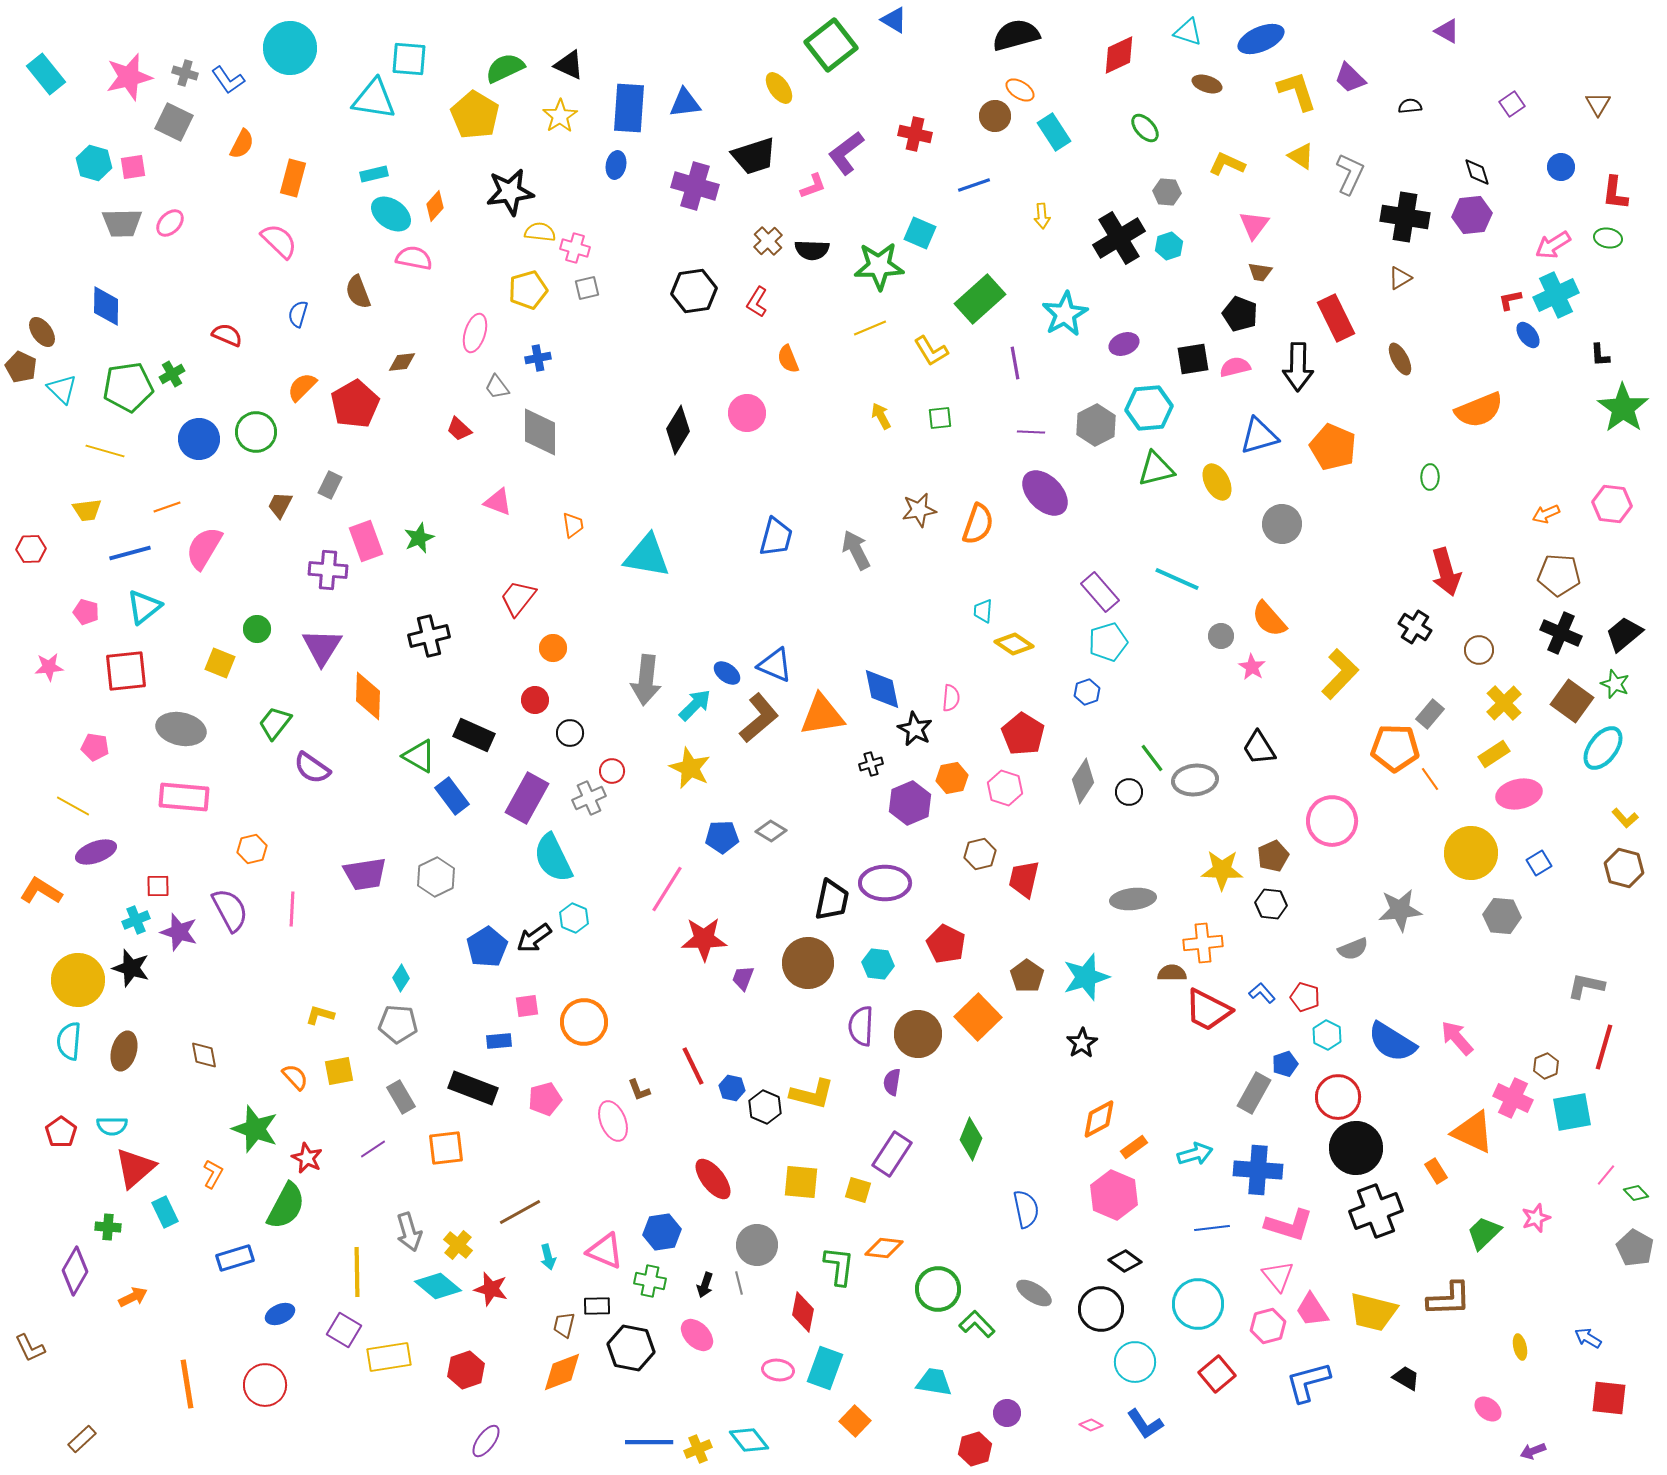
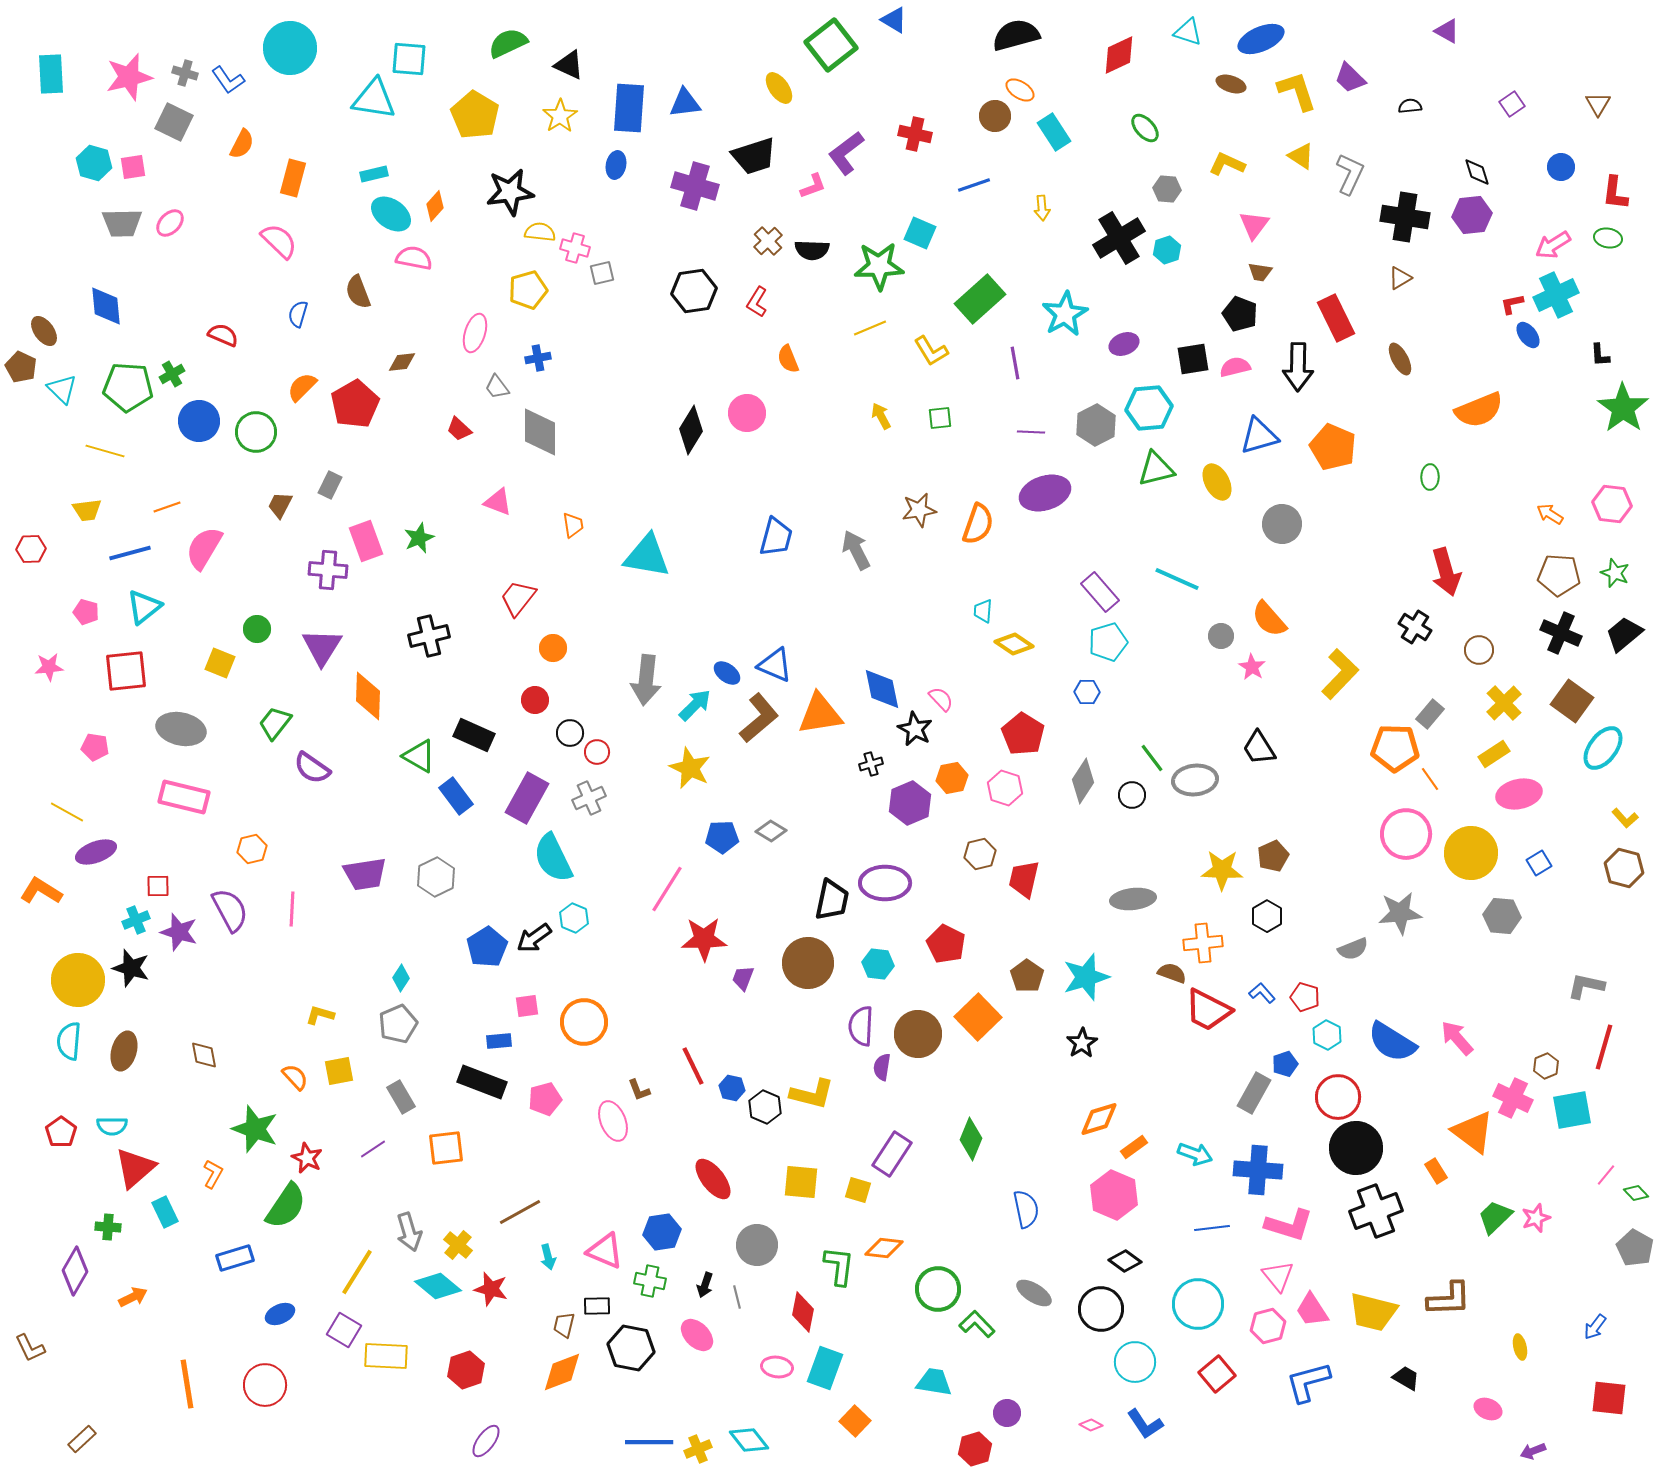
green semicircle at (505, 68): moved 3 px right, 25 px up
cyan rectangle at (46, 74): moved 5 px right; rotated 36 degrees clockwise
brown ellipse at (1207, 84): moved 24 px right
gray hexagon at (1167, 192): moved 3 px up
yellow arrow at (1042, 216): moved 8 px up
cyan hexagon at (1169, 246): moved 2 px left, 4 px down
gray square at (587, 288): moved 15 px right, 15 px up
red L-shape at (1510, 300): moved 2 px right, 4 px down
blue diamond at (106, 306): rotated 6 degrees counterclockwise
brown ellipse at (42, 332): moved 2 px right, 1 px up
red semicircle at (227, 335): moved 4 px left
green pentagon at (128, 387): rotated 12 degrees clockwise
black diamond at (678, 430): moved 13 px right
blue circle at (199, 439): moved 18 px up
purple ellipse at (1045, 493): rotated 63 degrees counterclockwise
orange arrow at (1546, 514): moved 4 px right; rotated 56 degrees clockwise
green star at (1615, 684): moved 111 px up
blue hexagon at (1087, 692): rotated 20 degrees clockwise
pink semicircle at (951, 698): moved 10 px left, 1 px down; rotated 48 degrees counterclockwise
orange triangle at (822, 715): moved 2 px left, 1 px up
red circle at (612, 771): moved 15 px left, 19 px up
black circle at (1129, 792): moved 3 px right, 3 px down
blue rectangle at (452, 796): moved 4 px right
pink rectangle at (184, 797): rotated 9 degrees clockwise
yellow line at (73, 806): moved 6 px left, 6 px down
pink circle at (1332, 821): moved 74 px right, 13 px down
black hexagon at (1271, 904): moved 4 px left, 12 px down; rotated 24 degrees clockwise
gray star at (1400, 910): moved 3 px down
brown semicircle at (1172, 973): rotated 20 degrees clockwise
gray pentagon at (398, 1024): rotated 27 degrees counterclockwise
purple semicircle at (892, 1082): moved 10 px left, 15 px up
black rectangle at (473, 1088): moved 9 px right, 6 px up
cyan square at (1572, 1112): moved 2 px up
orange diamond at (1099, 1119): rotated 12 degrees clockwise
orange triangle at (1473, 1132): rotated 12 degrees clockwise
cyan arrow at (1195, 1154): rotated 36 degrees clockwise
green semicircle at (286, 1206): rotated 6 degrees clockwise
green trapezoid at (1484, 1233): moved 11 px right, 16 px up
yellow line at (357, 1272): rotated 33 degrees clockwise
gray line at (739, 1283): moved 2 px left, 14 px down
blue arrow at (1588, 1338): moved 7 px right, 11 px up; rotated 84 degrees counterclockwise
yellow rectangle at (389, 1357): moved 3 px left, 1 px up; rotated 12 degrees clockwise
pink ellipse at (778, 1370): moved 1 px left, 3 px up
pink ellipse at (1488, 1409): rotated 16 degrees counterclockwise
